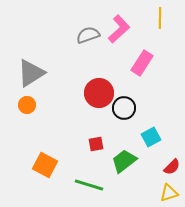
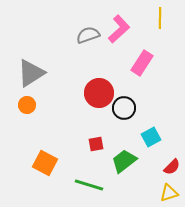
orange square: moved 2 px up
